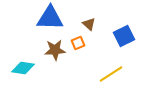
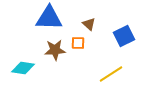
blue triangle: moved 1 px left
orange square: rotated 24 degrees clockwise
